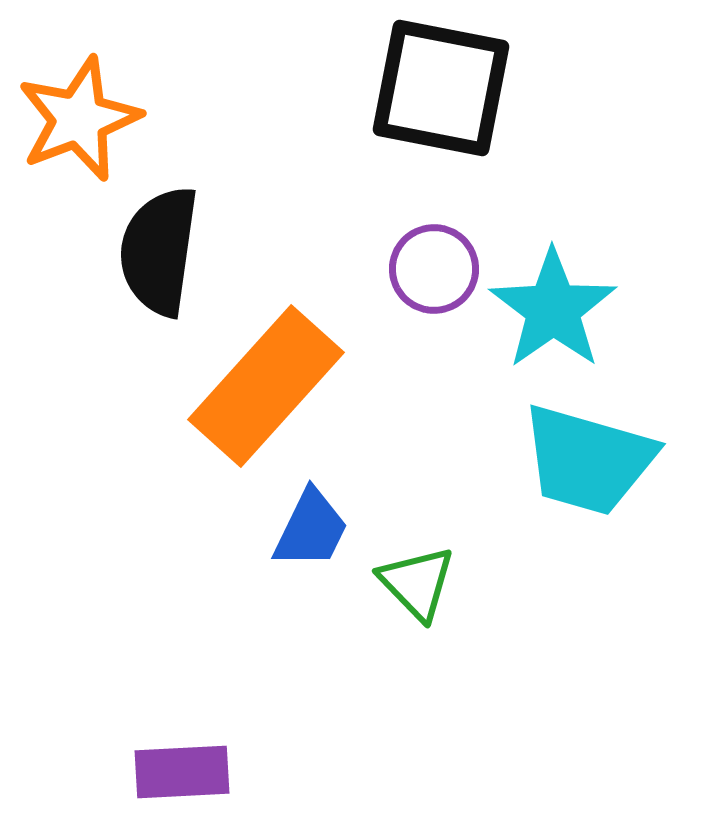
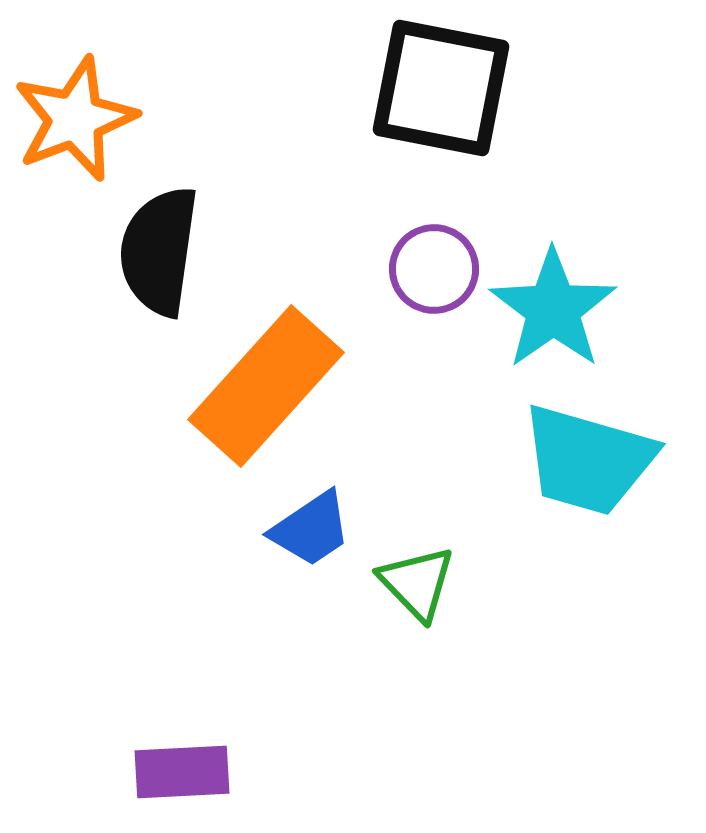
orange star: moved 4 px left
blue trapezoid: rotated 30 degrees clockwise
